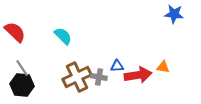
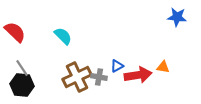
blue star: moved 3 px right, 3 px down
blue triangle: rotated 24 degrees counterclockwise
